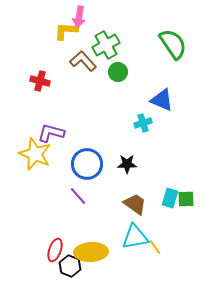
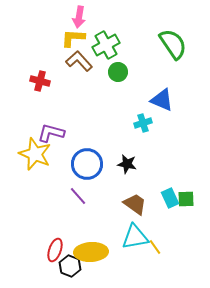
yellow L-shape: moved 7 px right, 7 px down
brown L-shape: moved 4 px left
black star: rotated 12 degrees clockwise
cyan rectangle: rotated 42 degrees counterclockwise
